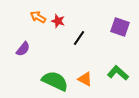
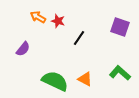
green L-shape: moved 2 px right
